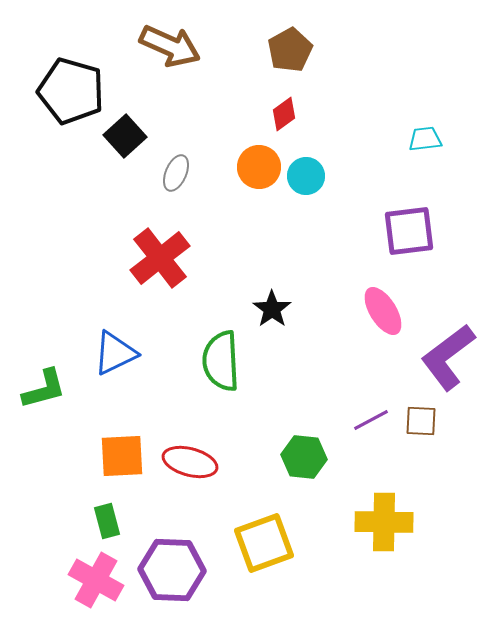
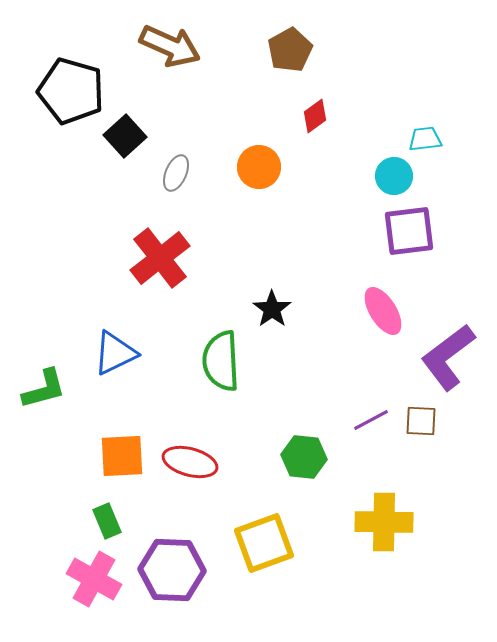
red diamond: moved 31 px right, 2 px down
cyan circle: moved 88 px right
green rectangle: rotated 8 degrees counterclockwise
pink cross: moved 2 px left, 1 px up
